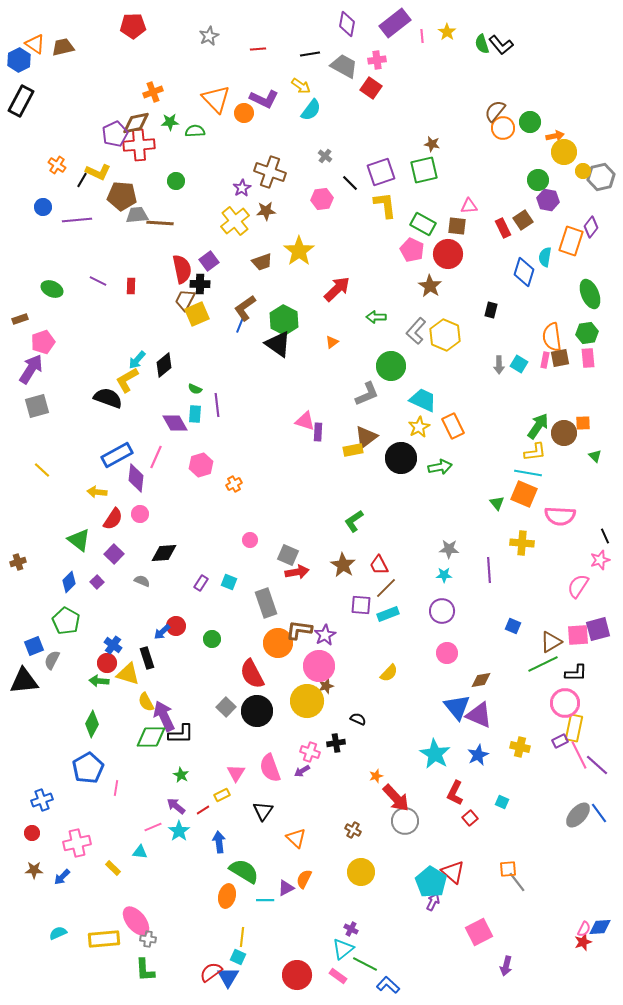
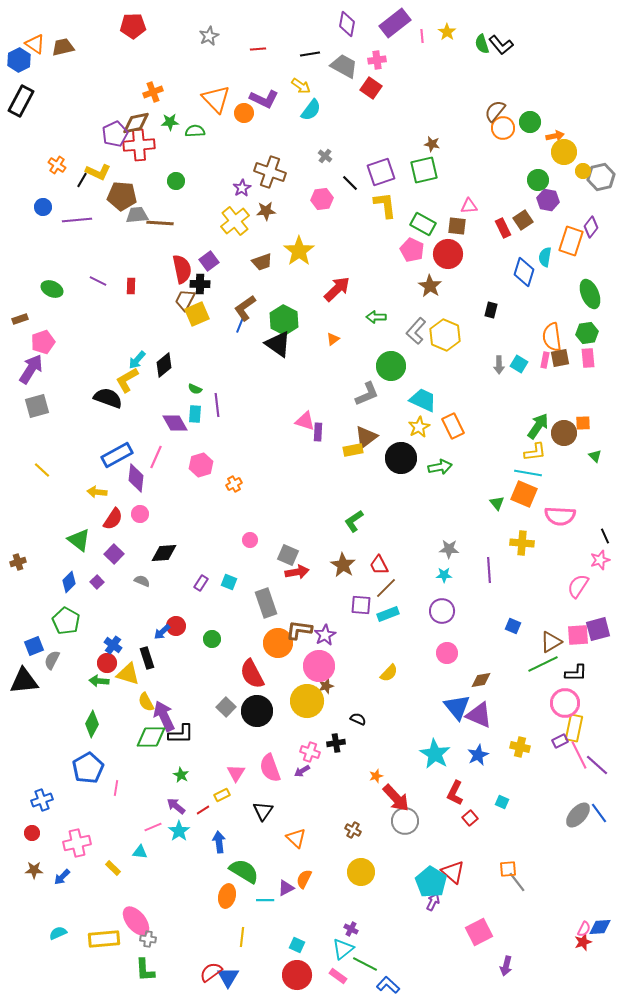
orange triangle at (332, 342): moved 1 px right, 3 px up
cyan square at (238, 957): moved 59 px right, 12 px up
